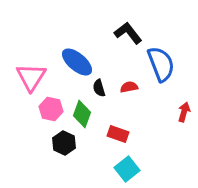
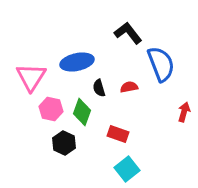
blue ellipse: rotated 52 degrees counterclockwise
green diamond: moved 2 px up
